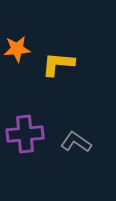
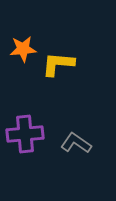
orange star: moved 6 px right
gray L-shape: moved 1 px down
